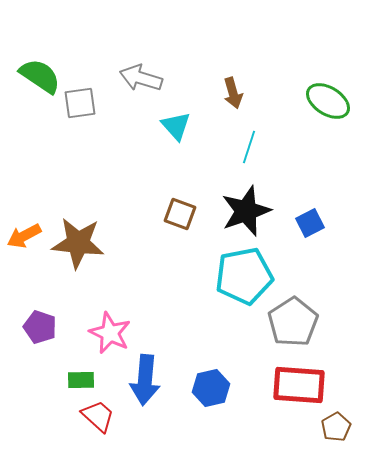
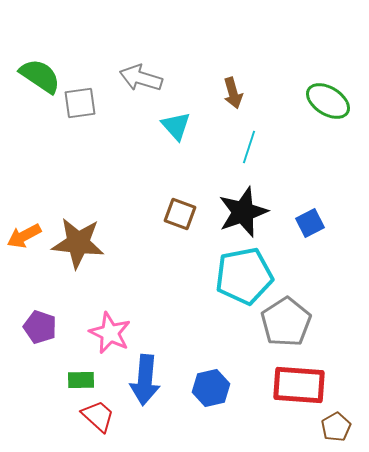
black star: moved 3 px left, 1 px down
gray pentagon: moved 7 px left
